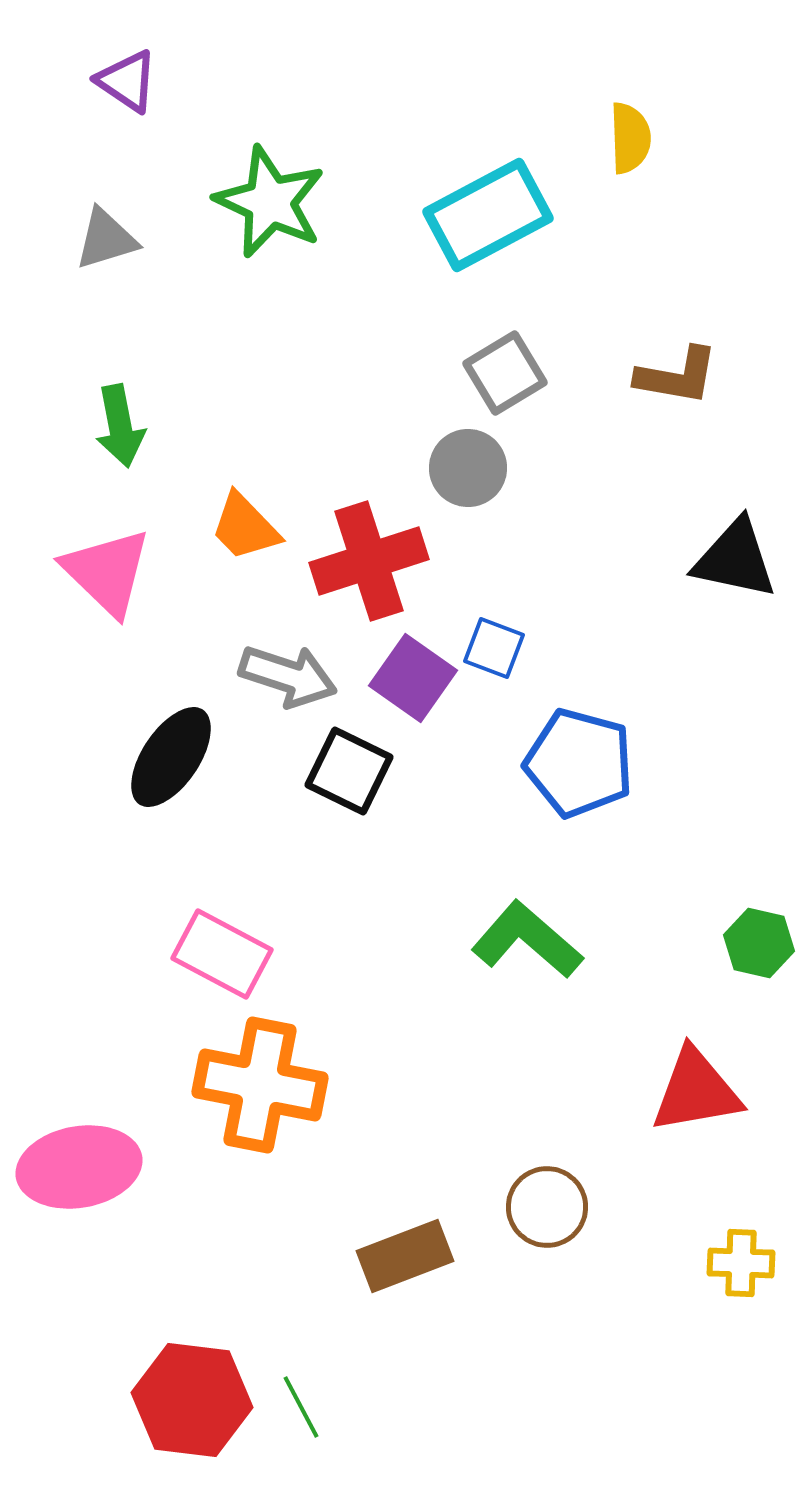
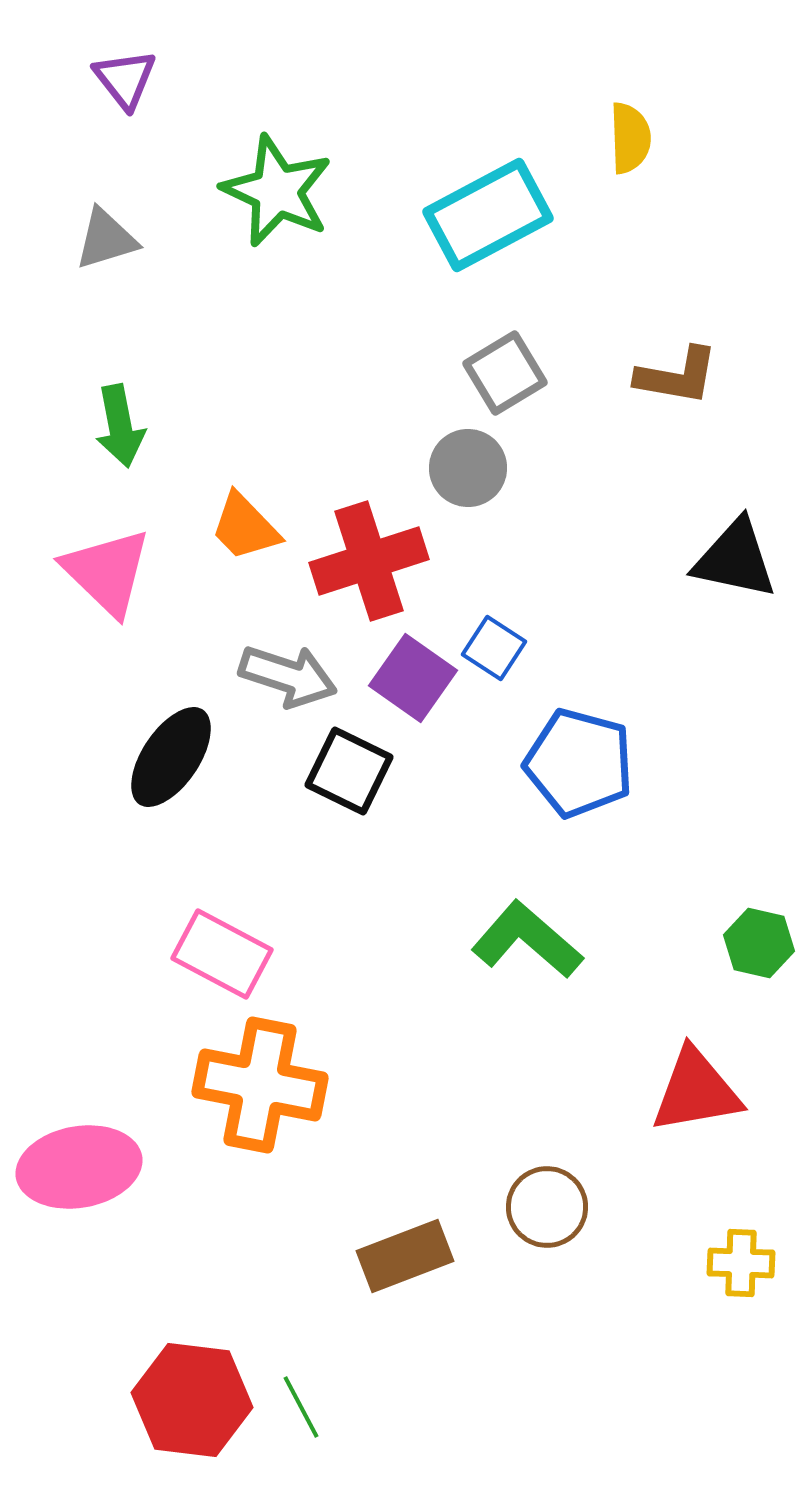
purple triangle: moved 2 px left, 2 px up; rotated 18 degrees clockwise
green star: moved 7 px right, 11 px up
blue square: rotated 12 degrees clockwise
